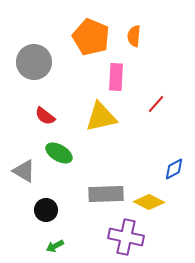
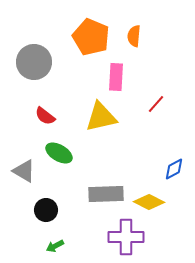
purple cross: rotated 12 degrees counterclockwise
